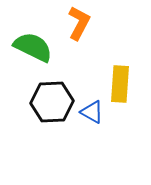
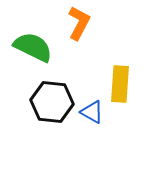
black hexagon: rotated 9 degrees clockwise
